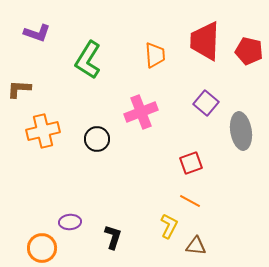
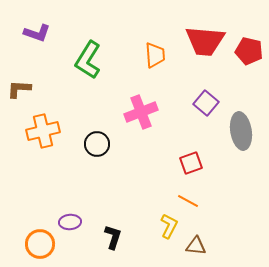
red trapezoid: rotated 87 degrees counterclockwise
black circle: moved 5 px down
orange line: moved 2 px left
orange circle: moved 2 px left, 4 px up
